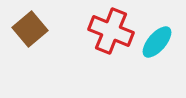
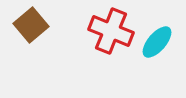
brown square: moved 1 px right, 4 px up
